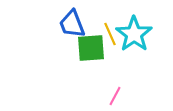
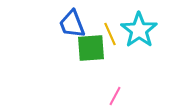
cyan star: moved 5 px right, 4 px up
